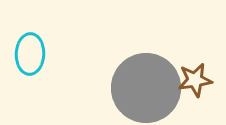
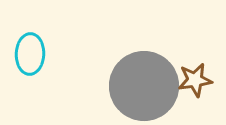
gray circle: moved 2 px left, 2 px up
